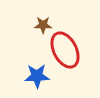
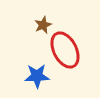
brown star: rotated 24 degrees counterclockwise
